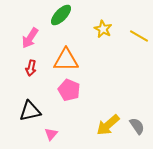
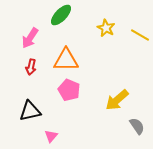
yellow star: moved 3 px right, 1 px up
yellow line: moved 1 px right, 1 px up
red arrow: moved 1 px up
yellow arrow: moved 9 px right, 25 px up
pink triangle: moved 2 px down
